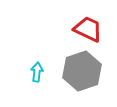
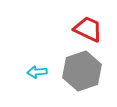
cyan arrow: rotated 102 degrees counterclockwise
